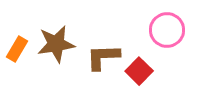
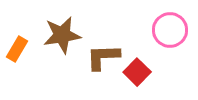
pink circle: moved 3 px right
brown star: moved 6 px right, 9 px up
red square: moved 2 px left, 1 px down
